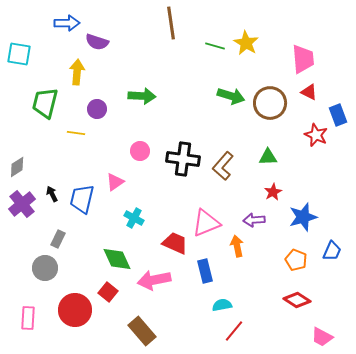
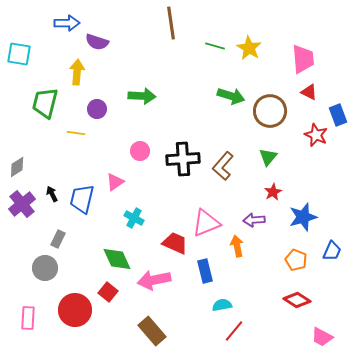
yellow star at (246, 43): moved 3 px right, 5 px down
brown circle at (270, 103): moved 8 px down
green triangle at (268, 157): rotated 48 degrees counterclockwise
black cross at (183, 159): rotated 12 degrees counterclockwise
brown rectangle at (142, 331): moved 10 px right
